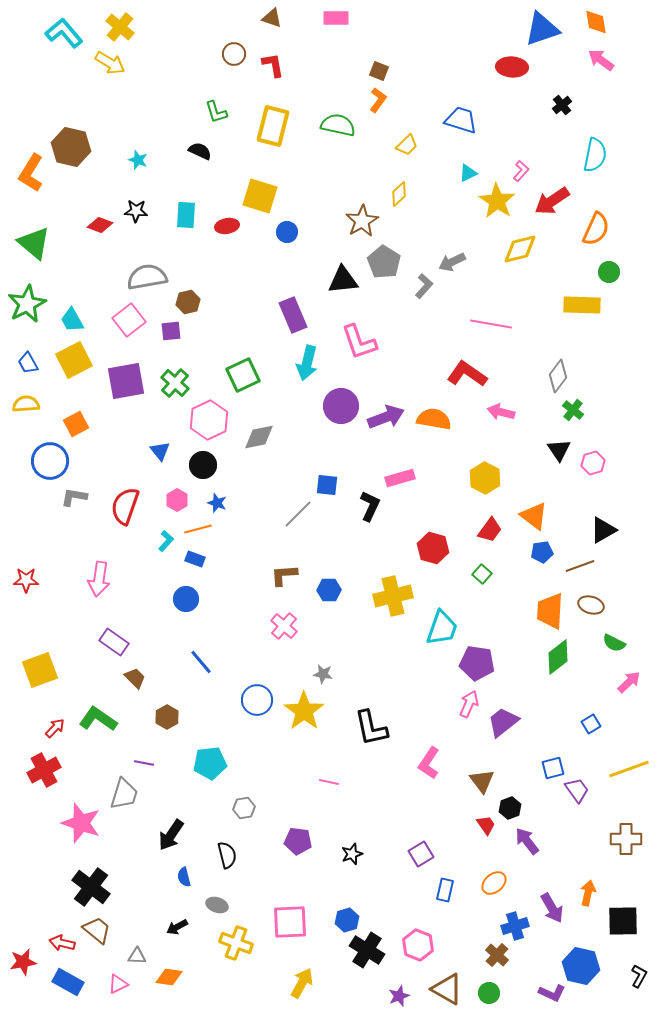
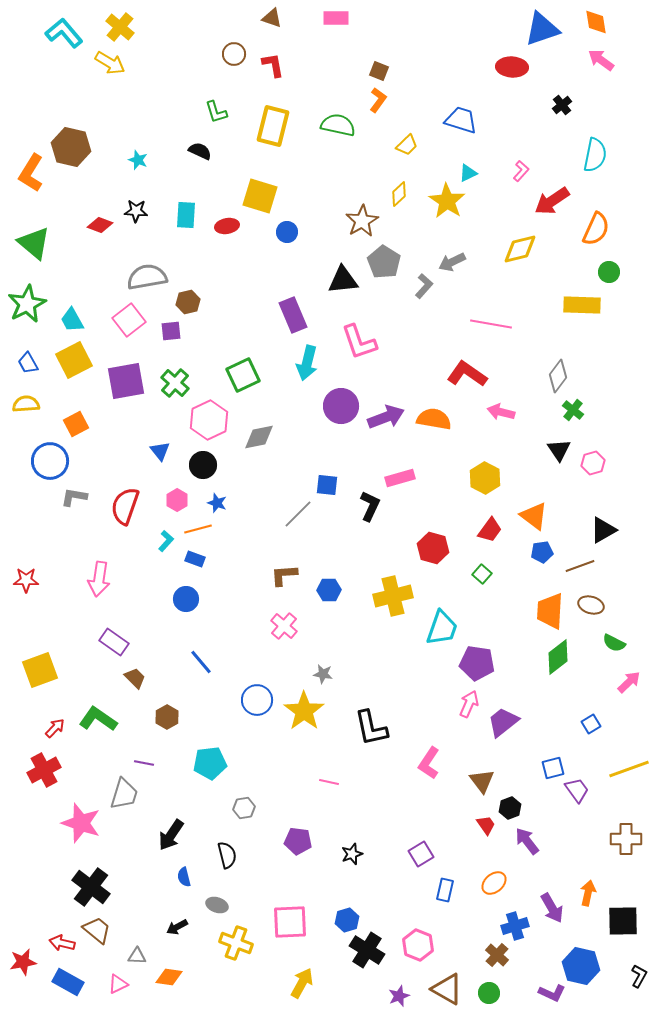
yellow star at (497, 201): moved 50 px left
